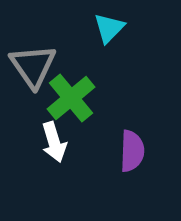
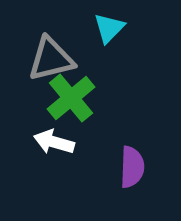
gray triangle: moved 18 px right, 7 px up; rotated 51 degrees clockwise
white arrow: rotated 123 degrees clockwise
purple semicircle: moved 16 px down
